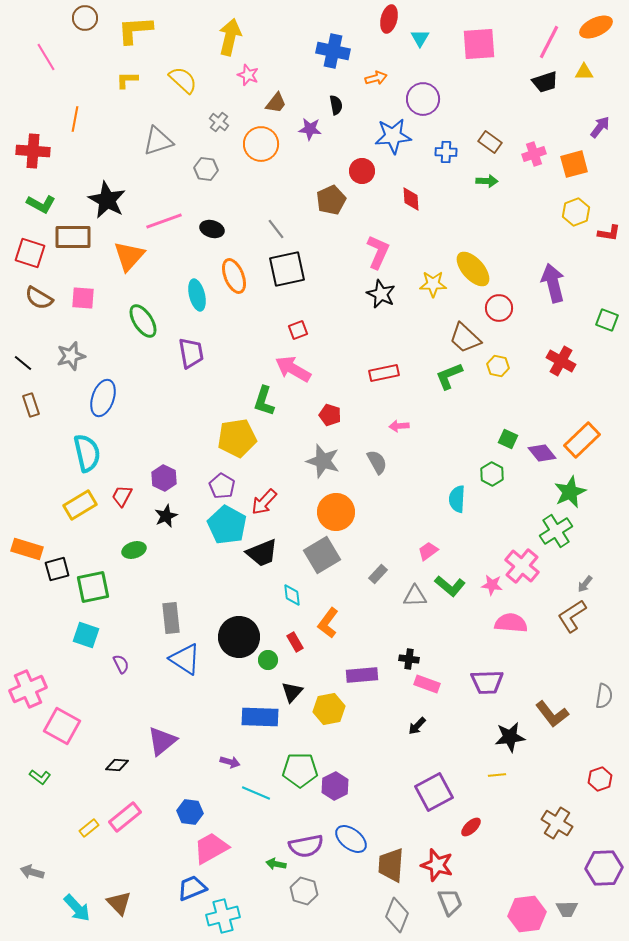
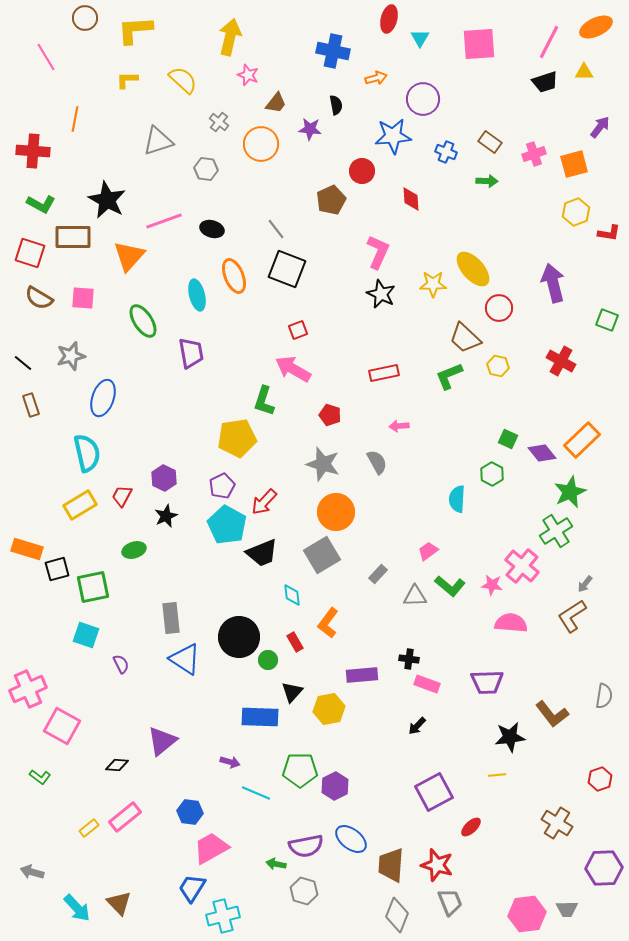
blue cross at (446, 152): rotated 20 degrees clockwise
black square at (287, 269): rotated 33 degrees clockwise
gray star at (323, 461): moved 3 px down
purple pentagon at (222, 486): rotated 15 degrees clockwise
blue trapezoid at (192, 888): rotated 36 degrees counterclockwise
